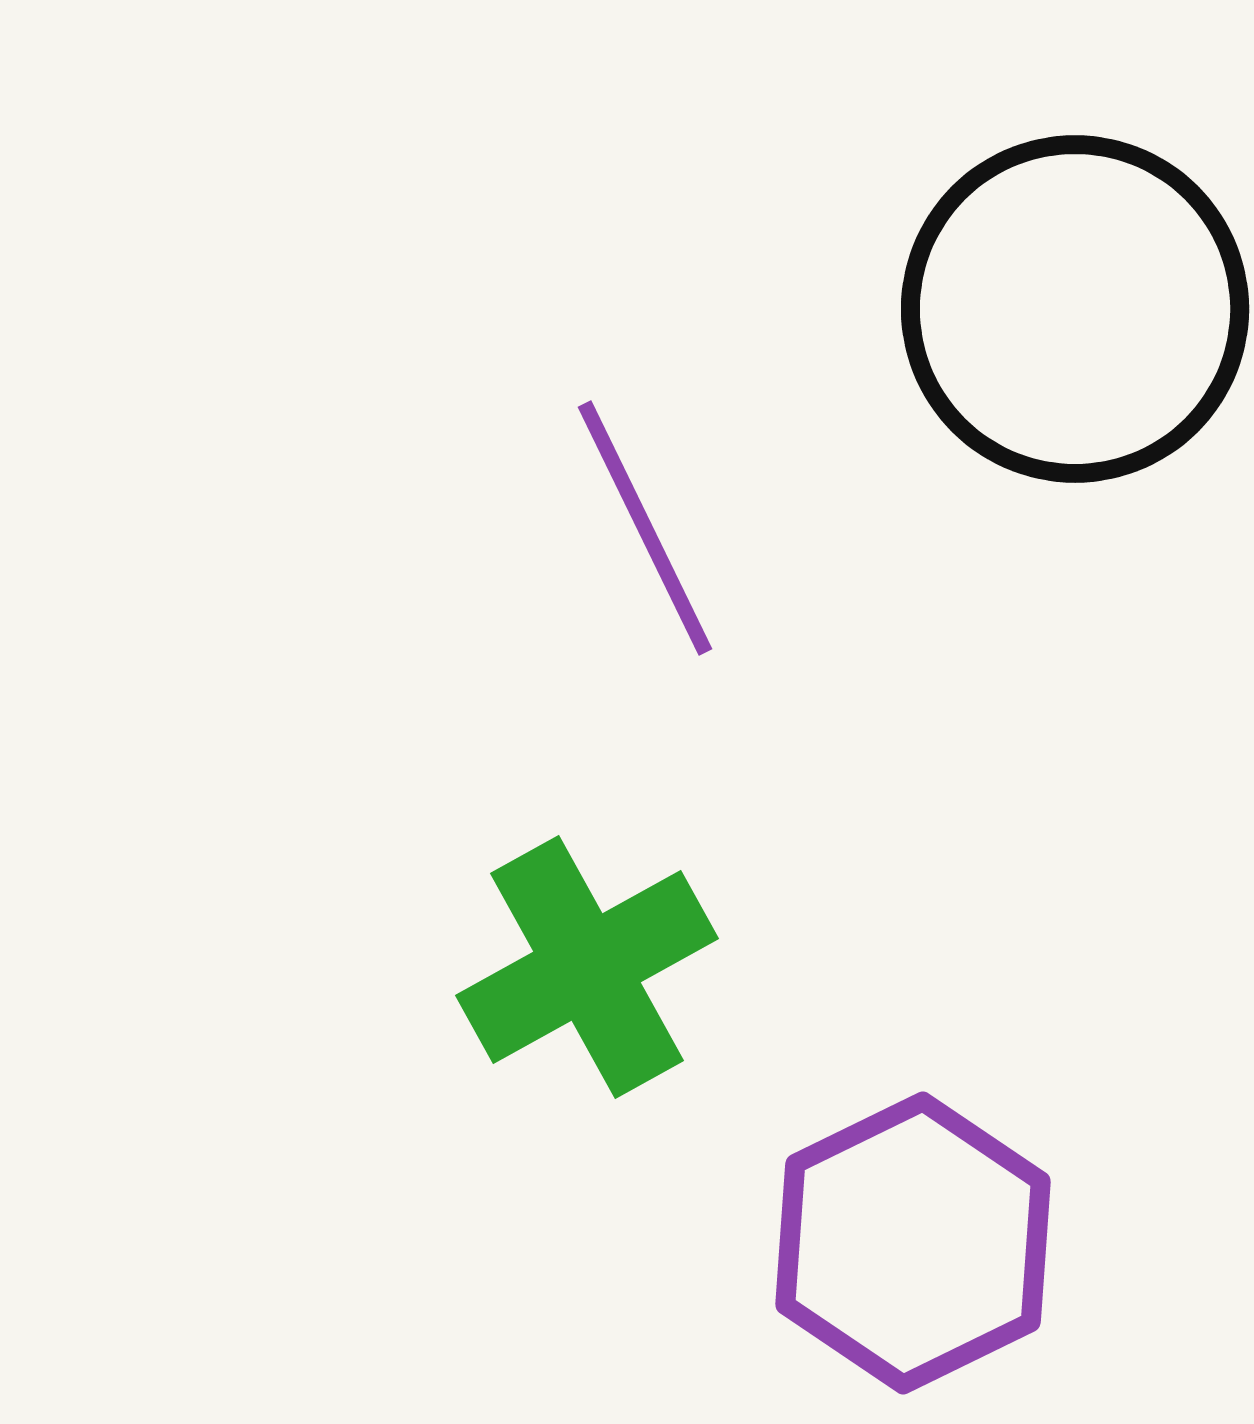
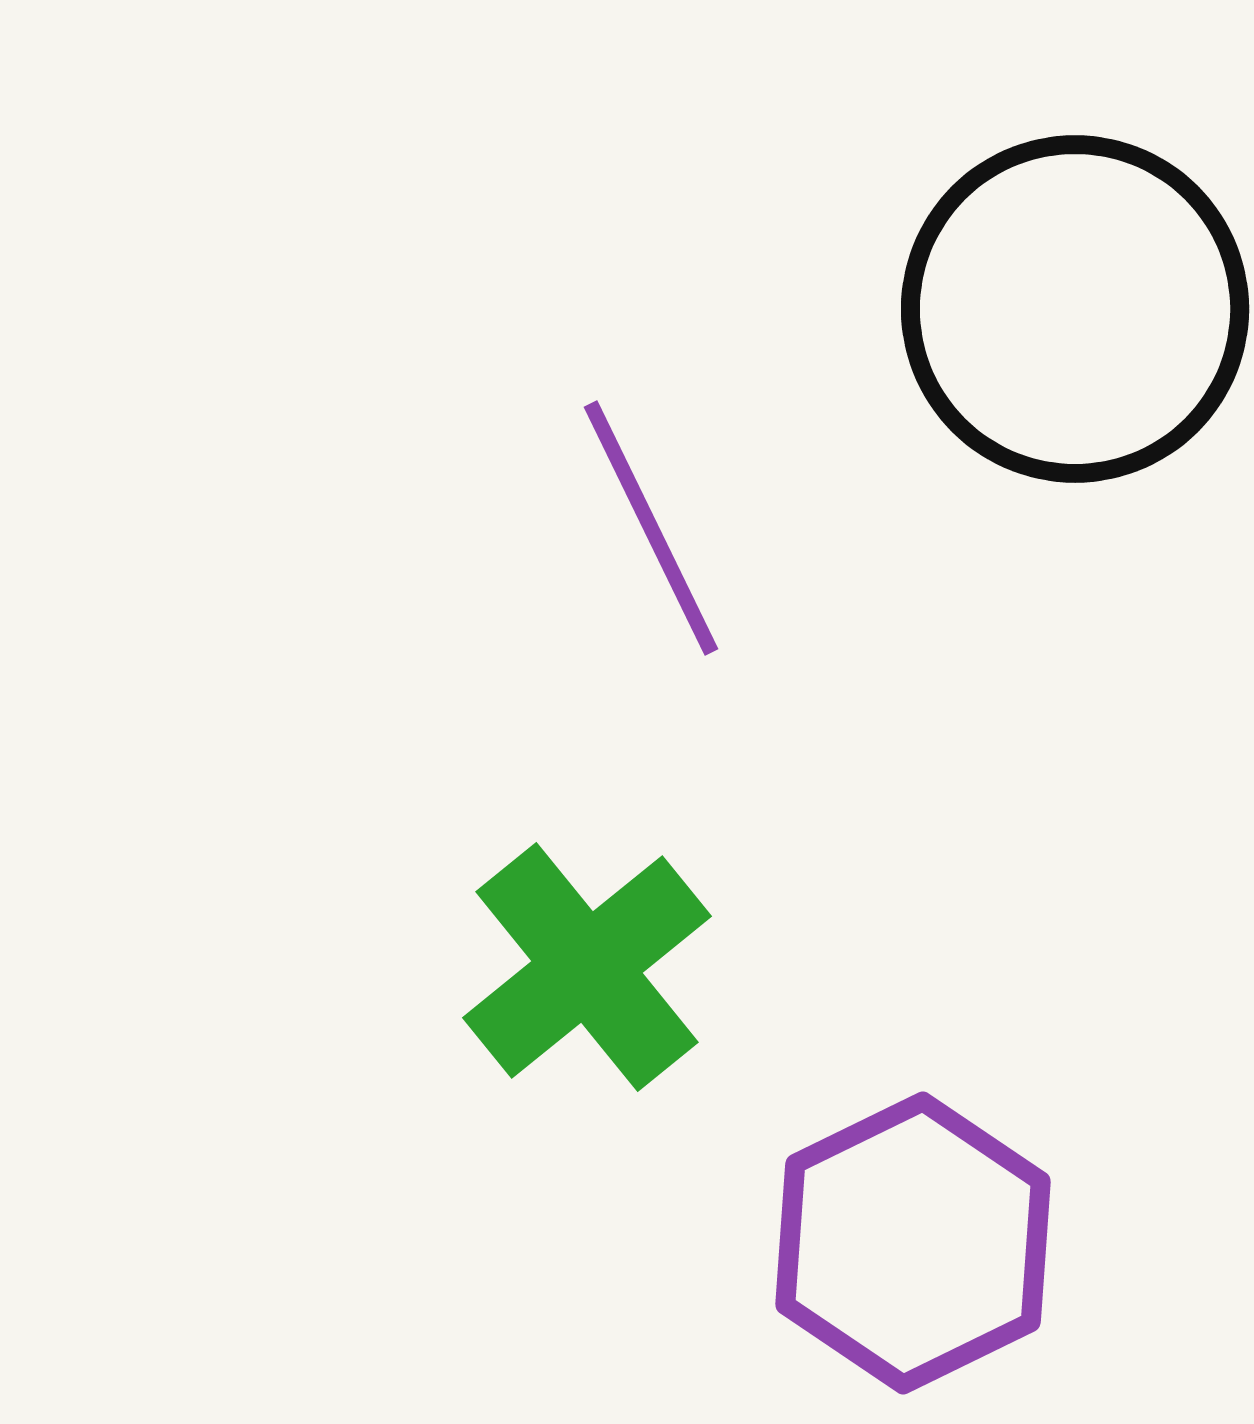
purple line: moved 6 px right
green cross: rotated 10 degrees counterclockwise
